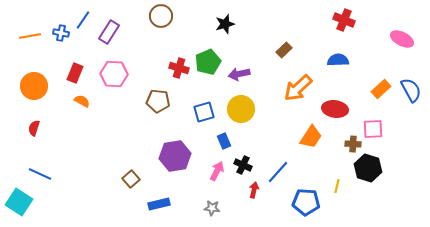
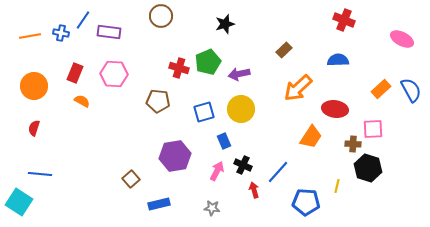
purple rectangle at (109, 32): rotated 65 degrees clockwise
blue line at (40, 174): rotated 20 degrees counterclockwise
red arrow at (254, 190): rotated 28 degrees counterclockwise
